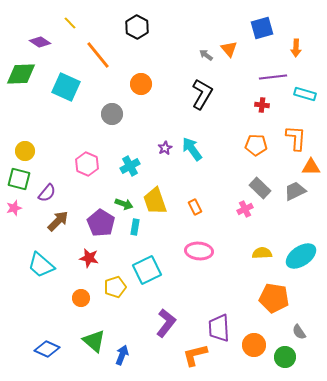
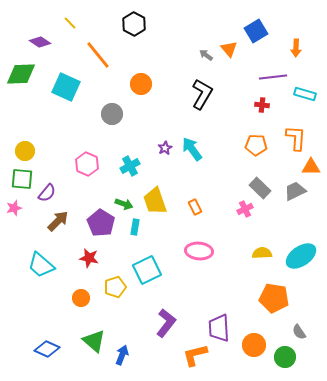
black hexagon at (137, 27): moved 3 px left, 3 px up
blue square at (262, 28): moved 6 px left, 3 px down; rotated 15 degrees counterclockwise
green square at (19, 179): moved 3 px right; rotated 10 degrees counterclockwise
